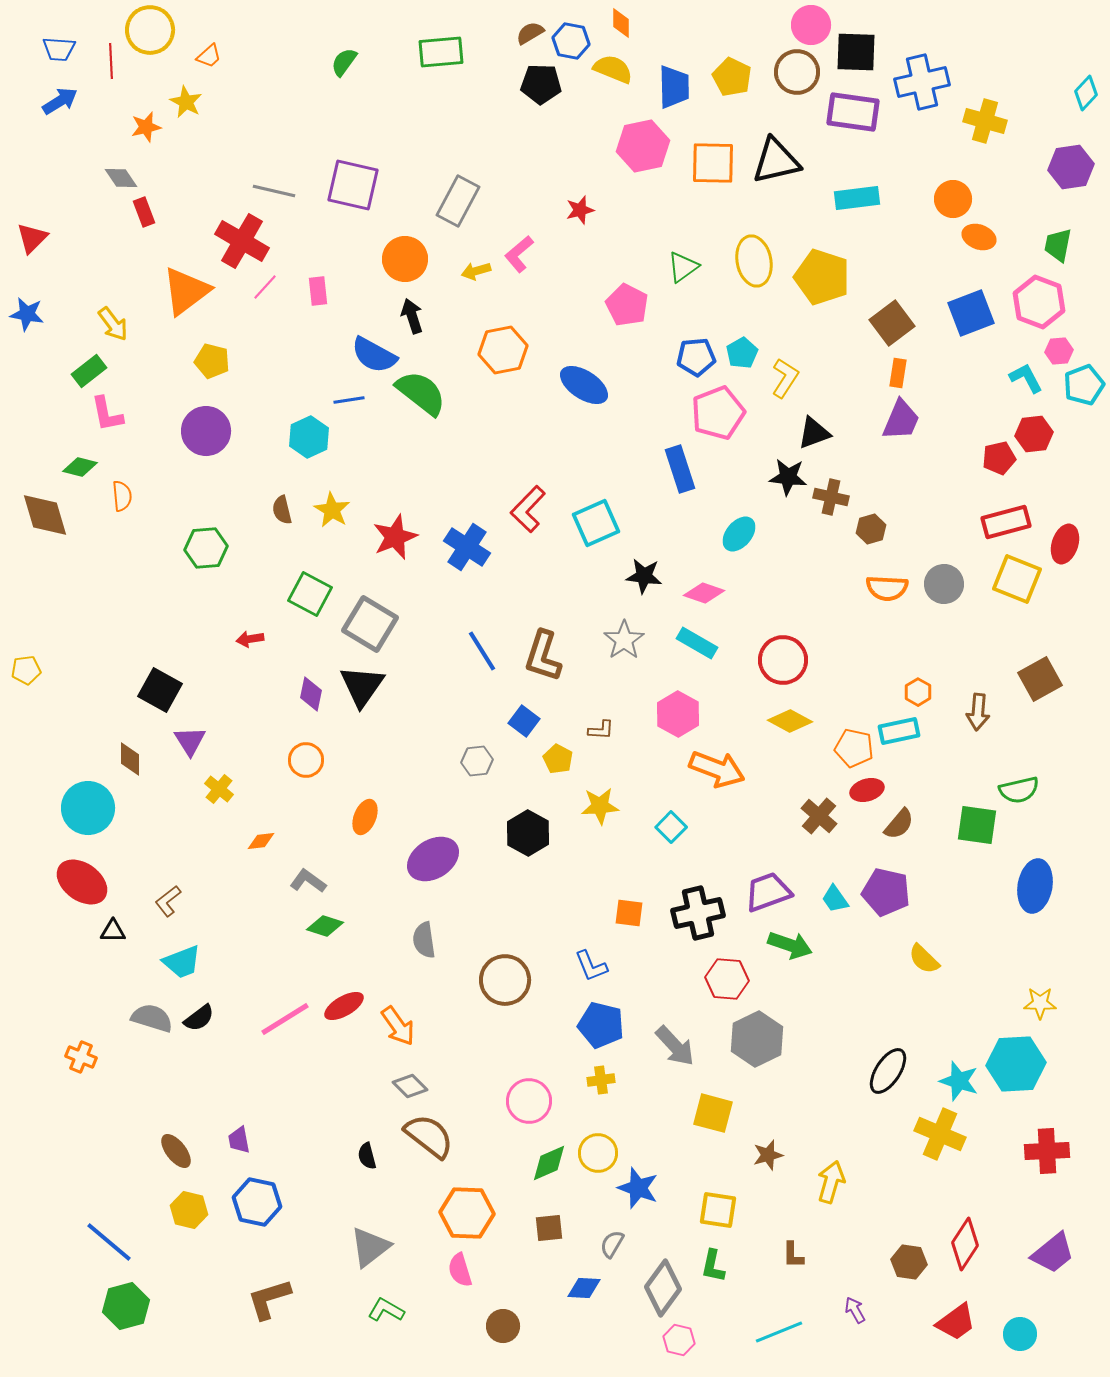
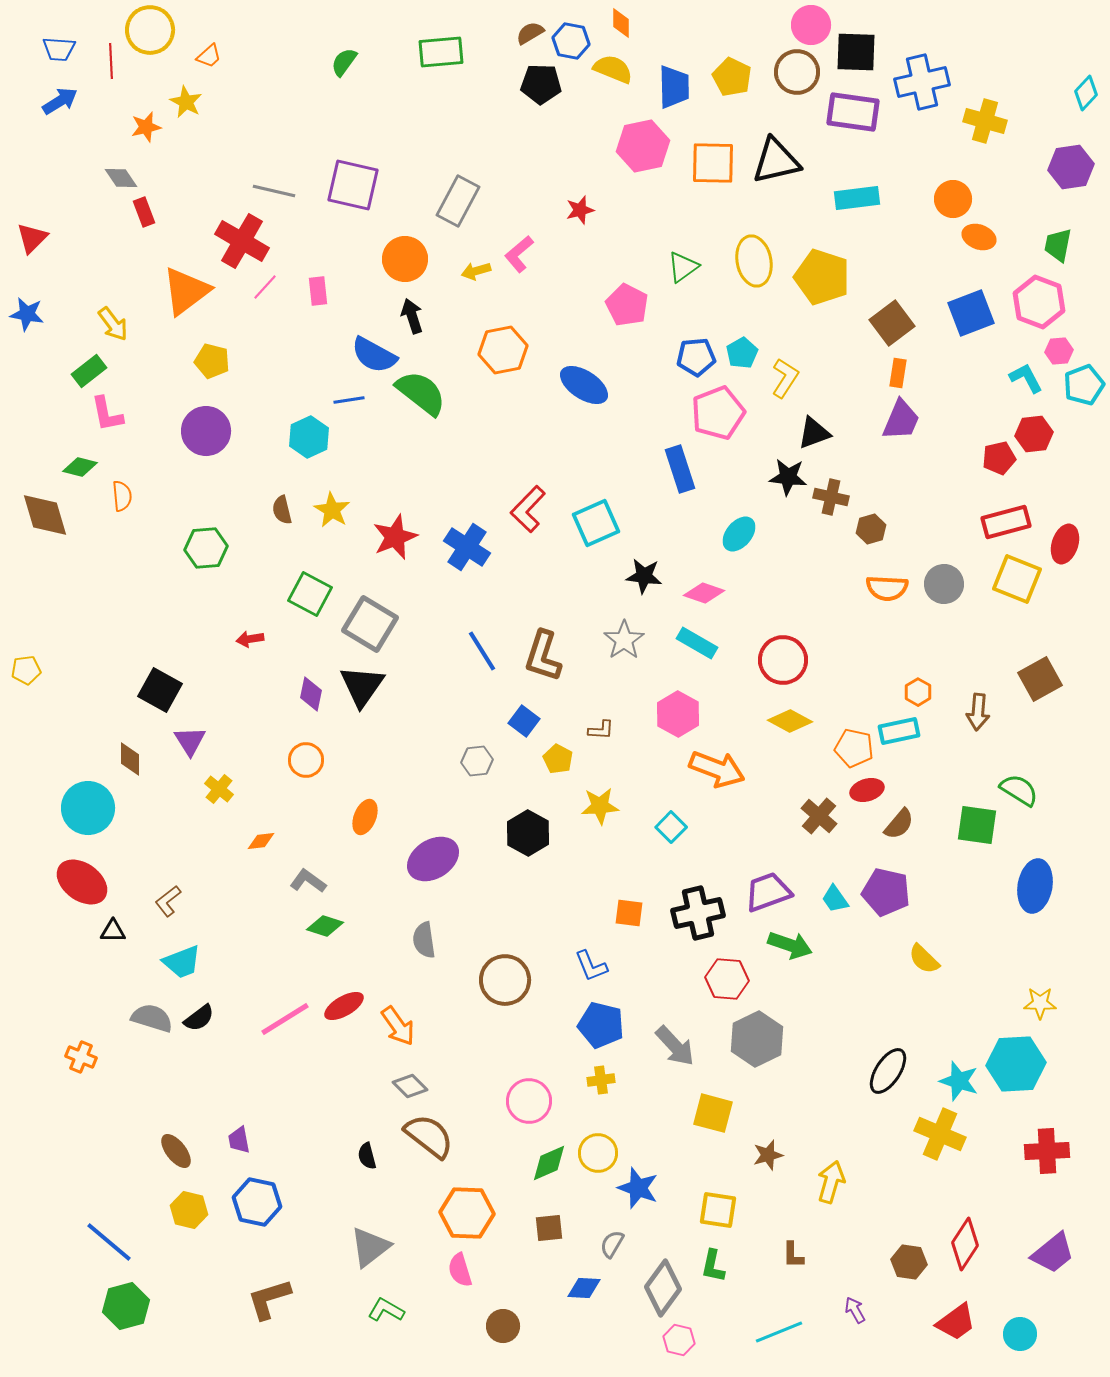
green semicircle at (1019, 790): rotated 135 degrees counterclockwise
